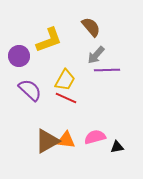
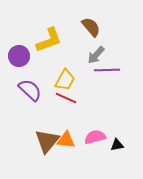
brown triangle: rotated 20 degrees counterclockwise
black triangle: moved 2 px up
